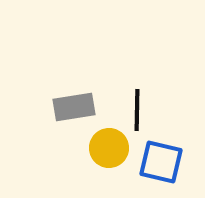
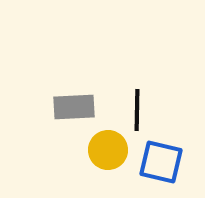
gray rectangle: rotated 6 degrees clockwise
yellow circle: moved 1 px left, 2 px down
